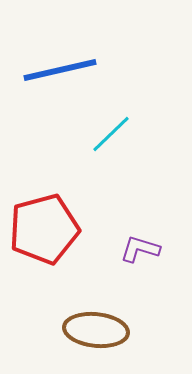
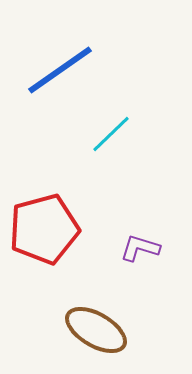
blue line: rotated 22 degrees counterclockwise
purple L-shape: moved 1 px up
brown ellipse: rotated 24 degrees clockwise
